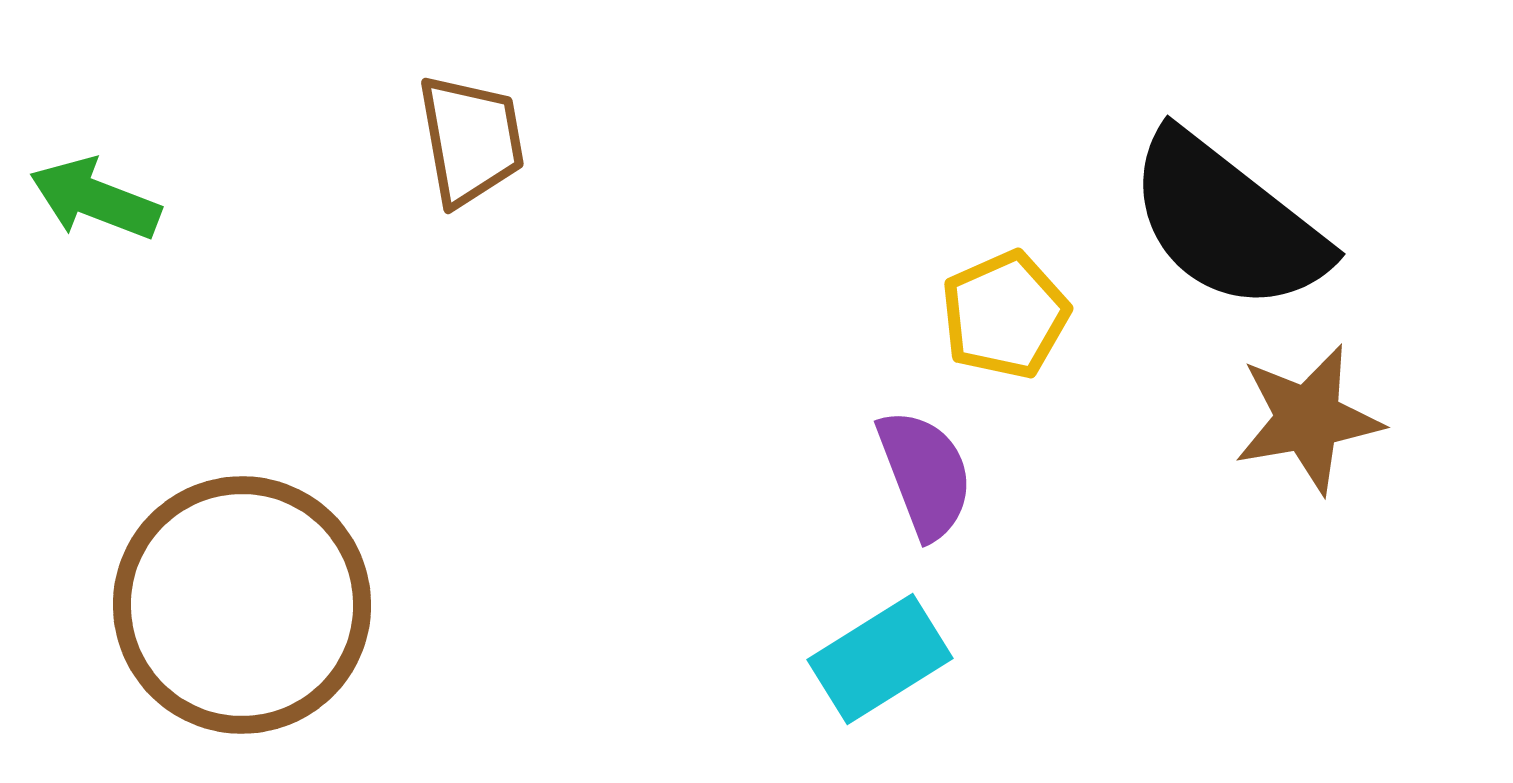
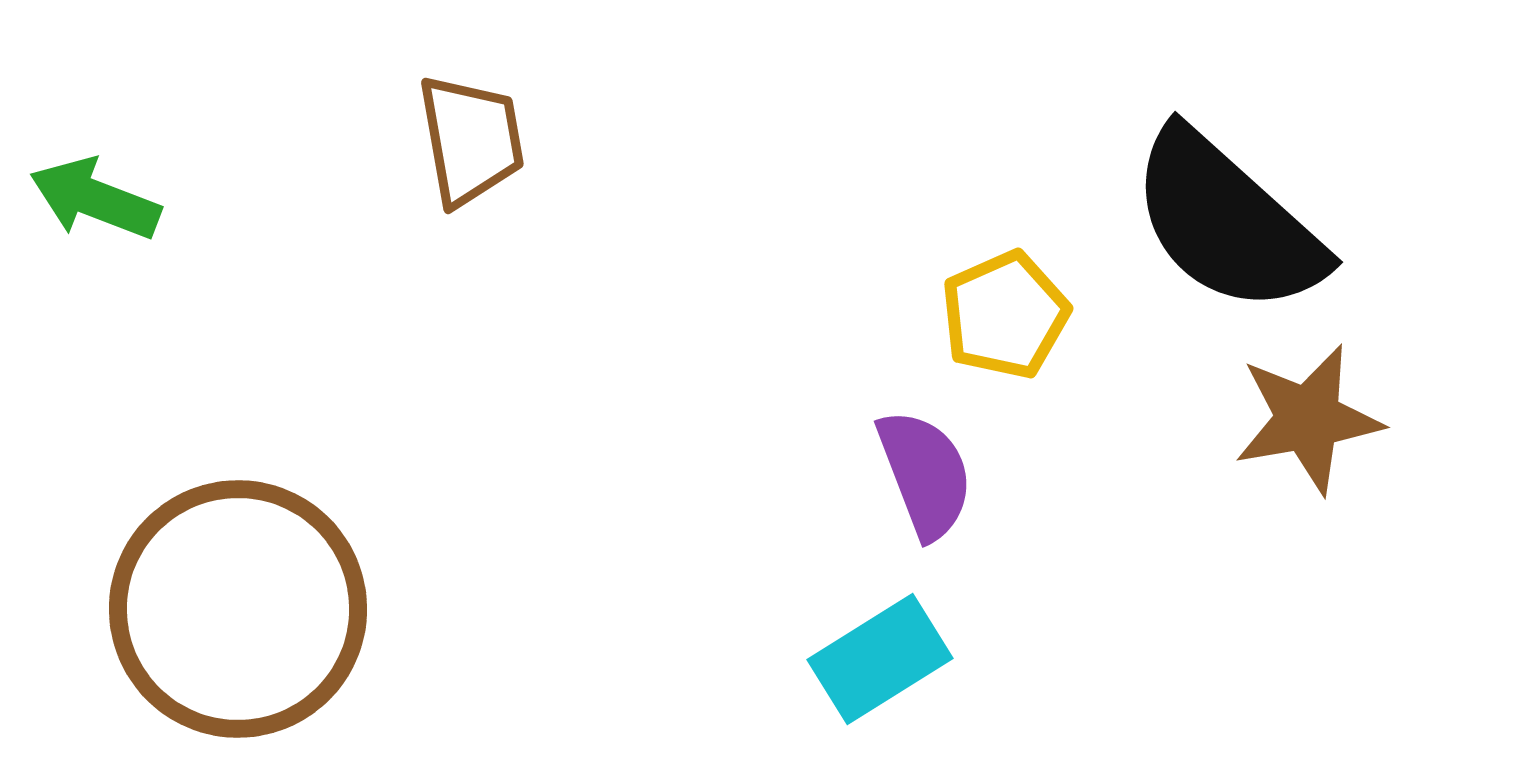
black semicircle: rotated 4 degrees clockwise
brown circle: moved 4 px left, 4 px down
